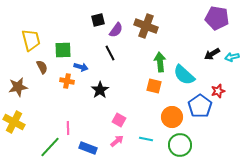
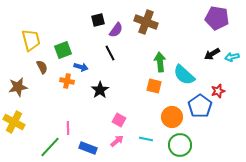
brown cross: moved 4 px up
green square: rotated 18 degrees counterclockwise
